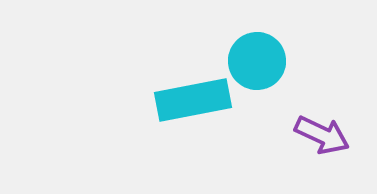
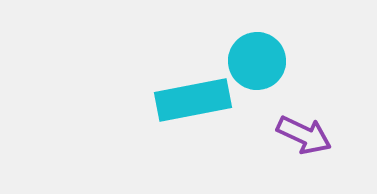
purple arrow: moved 18 px left
